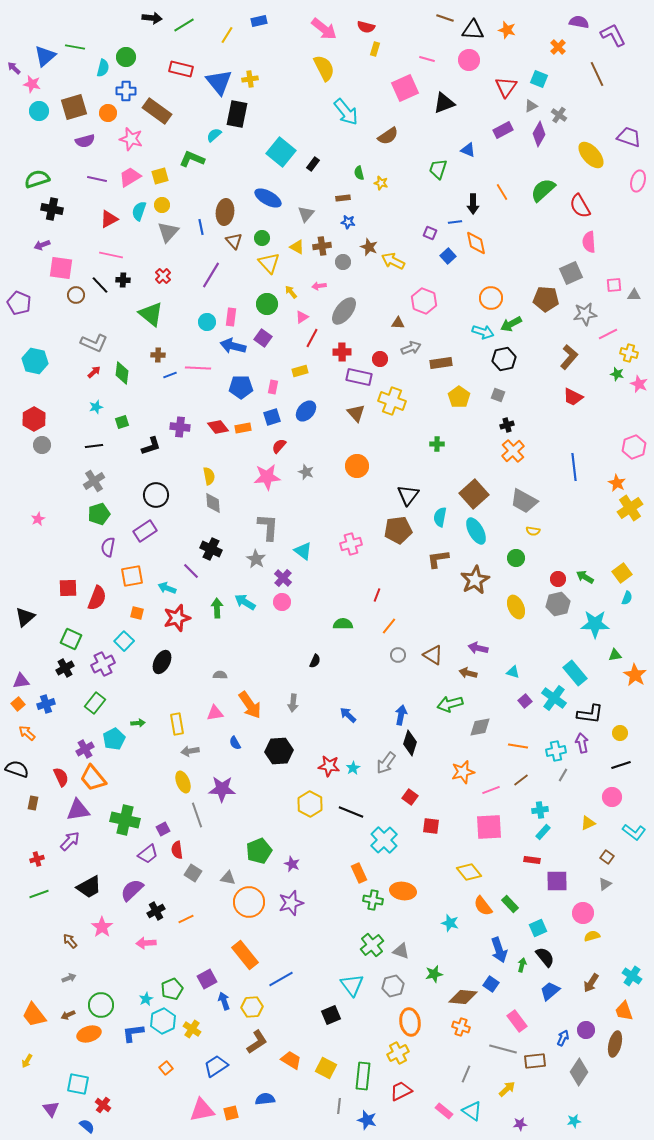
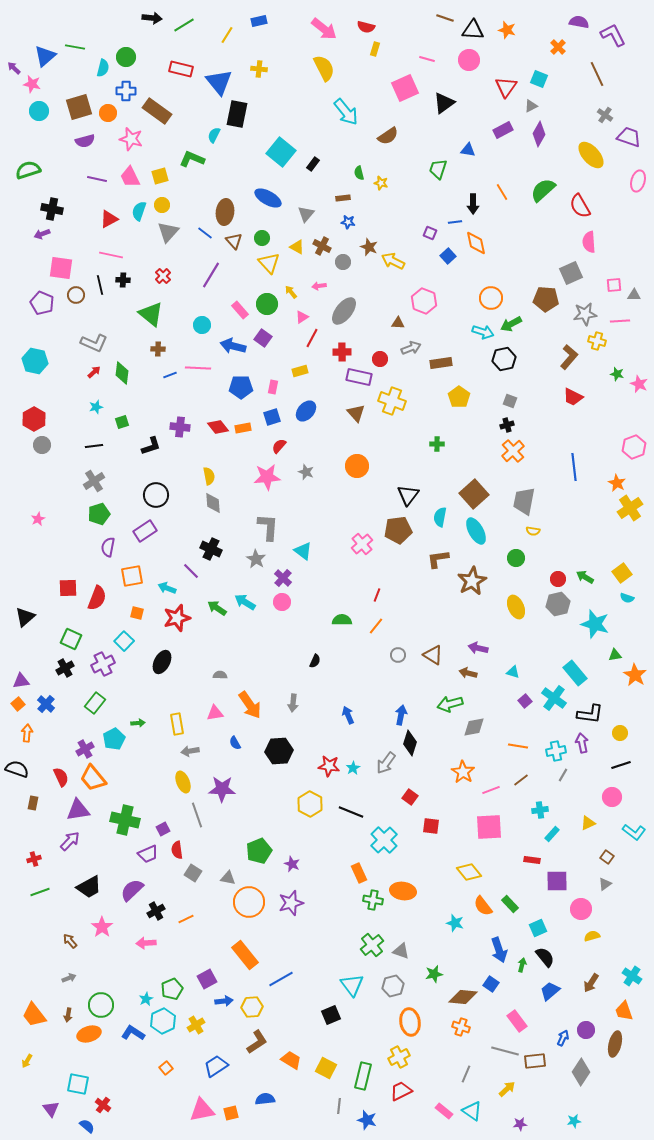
yellow cross at (250, 79): moved 9 px right, 10 px up; rotated 14 degrees clockwise
black triangle at (444, 103): rotated 15 degrees counterclockwise
brown square at (74, 107): moved 5 px right
gray cross at (559, 115): moved 46 px right
cyan semicircle at (214, 135): rotated 21 degrees counterclockwise
blue triangle at (468, 150): rotated 14 degrees counterclockwise
pink trapezoid at (130, 177): rotated 85 degrees counterclockwise
green semicircle at (37, 179): moved 9 px left, 9 px up
blue line at (201, 227): moved 4 px right, 6 px down; rotated 42 degrees counterclockwise
purple arrow at (42, 245): moved 11 px up
brown cross at (322, 246): rotated 36 degrees clockwise
black line at (100, 285): rotated 30 degrees clockwise
purple pentagon at (19, 303): moved 23 px right
pink rectangle at (231, 317): moved 9 px right, 7 px up; rotated 48 degrees counterclockwise
cyan circle at (207, 322): moved 5 px left, 3 px down
pink line at (608, 334): moved 12 px right, 13 px up; rotated 24 degrees clockwise
yellow cross at (629, 353): moved 32 px left, 12 px up
brown cross at (158, 355): moved 6 px up
gray square at (498, 395): moved 12 px right, 6 px down
gray trapezoid at (524, 501): rotated 72 degrees clockwise
pink cross at (351, 544): moved 11 px right; rotated 25 degrees counterclockwise
brown star at (475, 580): moved 3 px left, 1 px down
cyan semicircle at (627, 598): rotated 88 degrees clockwise
green arrow at (217, 608): rotated 54 degrees counterclockwise
green semicircle at (343, 624): moved 1 px left, 4 px up
cyan star at (595, 624): rotated 16 degrees clockwise
orange line at (389, 626): moved 13 px left
blue cross at (46, 704): rotated 30 degrees counterclockwise
blue arrow at (348, 715): rotated 24 degrees clockwise
gray diamond at (480, 727): moved 6 px left
orange arrow at (27, 733): rotated 54 degrees clockwise
orange star at (463, 772): rotated 25 degrees counterclockwise
cyan rectangle at (543, 832): moved 9 px right, 2 px down
purple trapezoid at (148, 854): rotated 15 degrees clockwise
red cross at (37, 859): moved 3 px left
green line at (39, 894): moved 1 px right, 2 px up
pink circle at (583, 913): moved 2 px left, 4 px up
cyan star at (450, 923): moved 5 px right
blue arrow at (224, 1001): rotated 102 degrees clockwise
brown arrow at (68, 1015): rotated 56 degrees counterclockwise
yellow cross at (192, 1029): moved 4 px right, 4 px up; rotated 24 degrees clockwise
blue L-shape at (133, 1033): rotated 40 degrees clockwise
gray line at (503, 1049): moved 2 px right, 2 px down
yellow cross at (398, 1053): moved 1 px right, 4 px down
gray diamond at (579, 1072): moved 2 px right
green rectangle at (363, 1076): rotated 8 degrees clockwise
